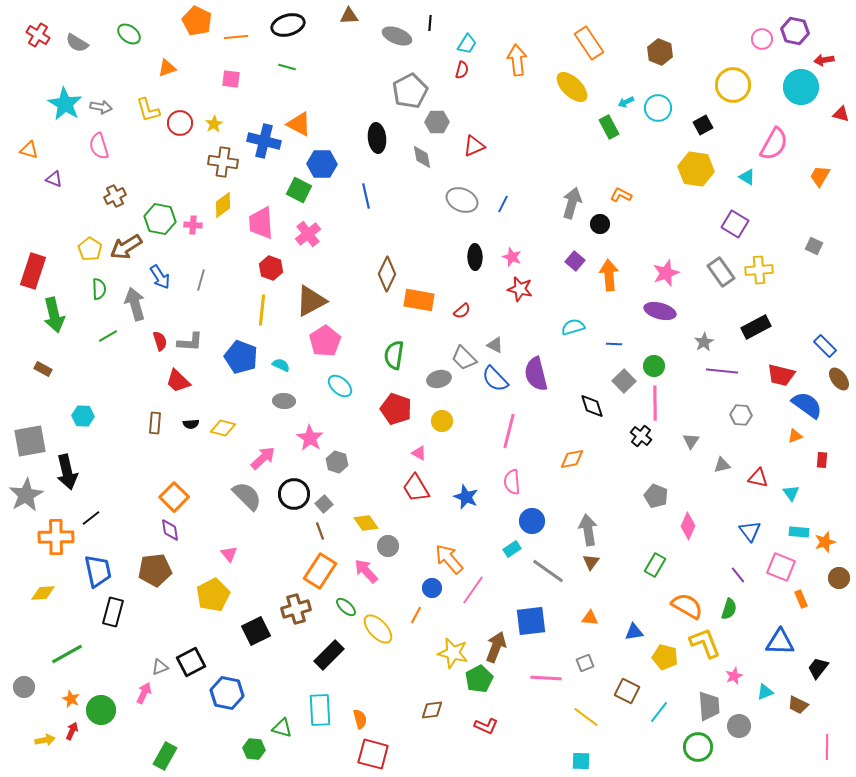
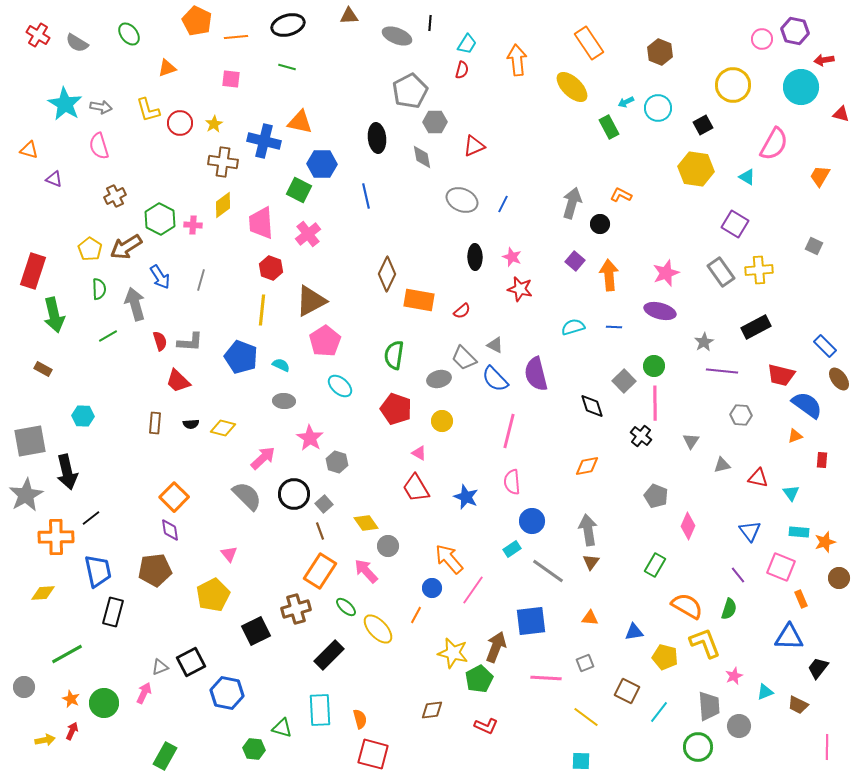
green ellipse at (129, 34): rotated 15 degrees clockwise
gray hexagon at (437, 122): moved 2 px left
orange triangle at (299, 124): moved 1 px right, 2 px up; rotated 16 degrees counterclockwise
green hexagon at (160, 219): rotated 16 degrees clockwise
blue line at (614, 344): moved 17 px up
orange diamond at (572, 459): moved 15 px right, 7 px down
blue triangle at (780, 642): moved 9 px right, 5 px up
green circle at (101, 710): moved 3 px right, 7 px up
